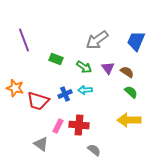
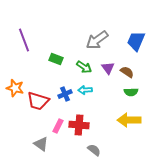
green semicircle: rotated 136 degrees clockwise
